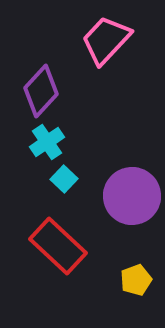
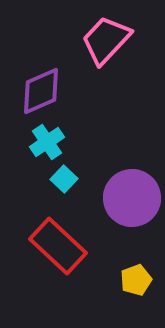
purple diamond: rotated 24 degrees clockwise
purple circle: moved 2 px down
